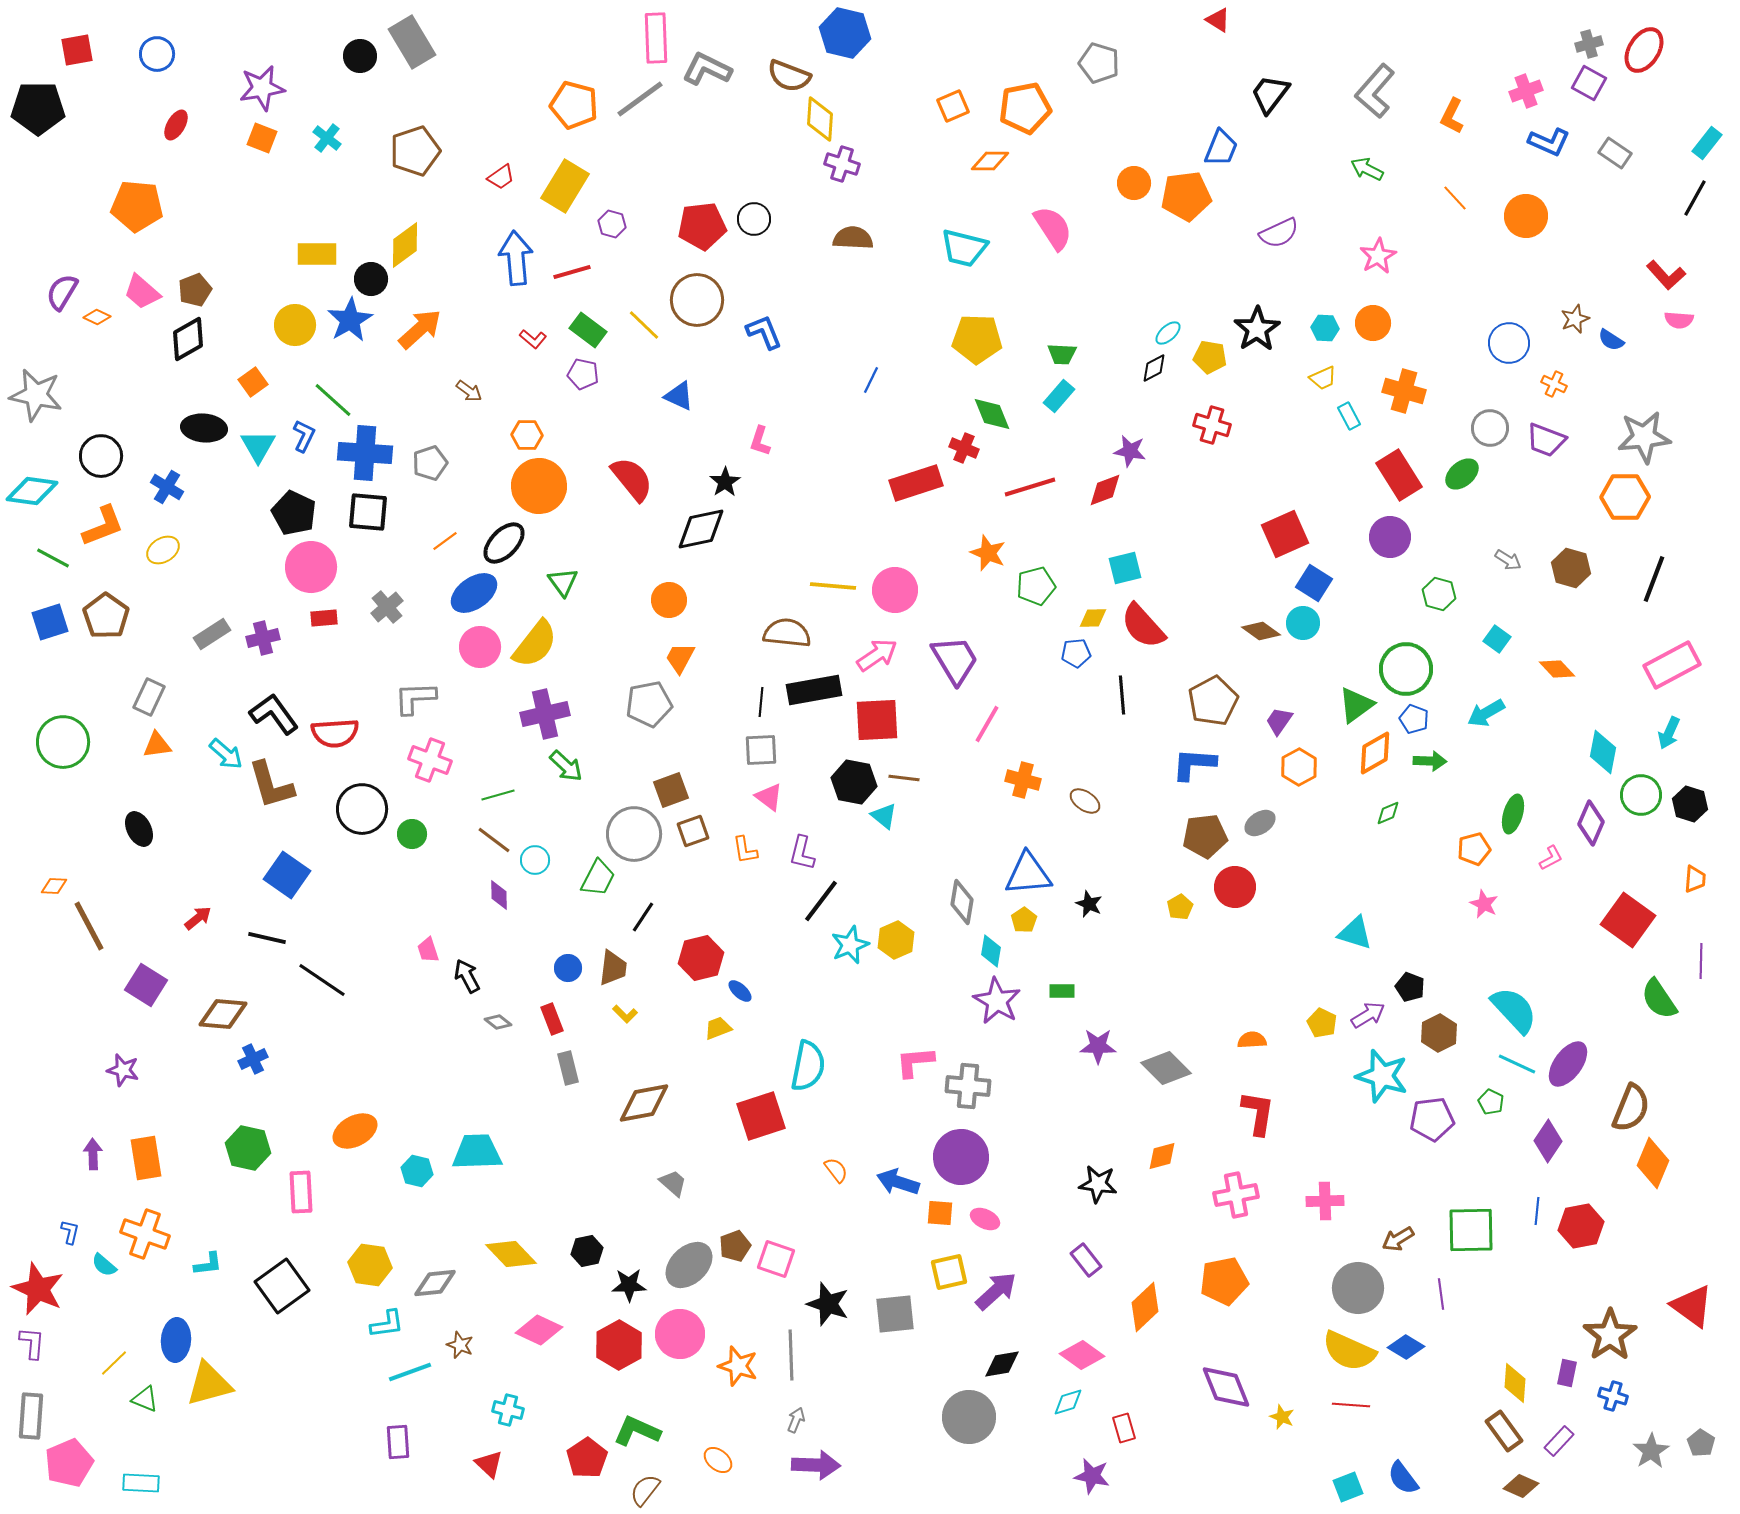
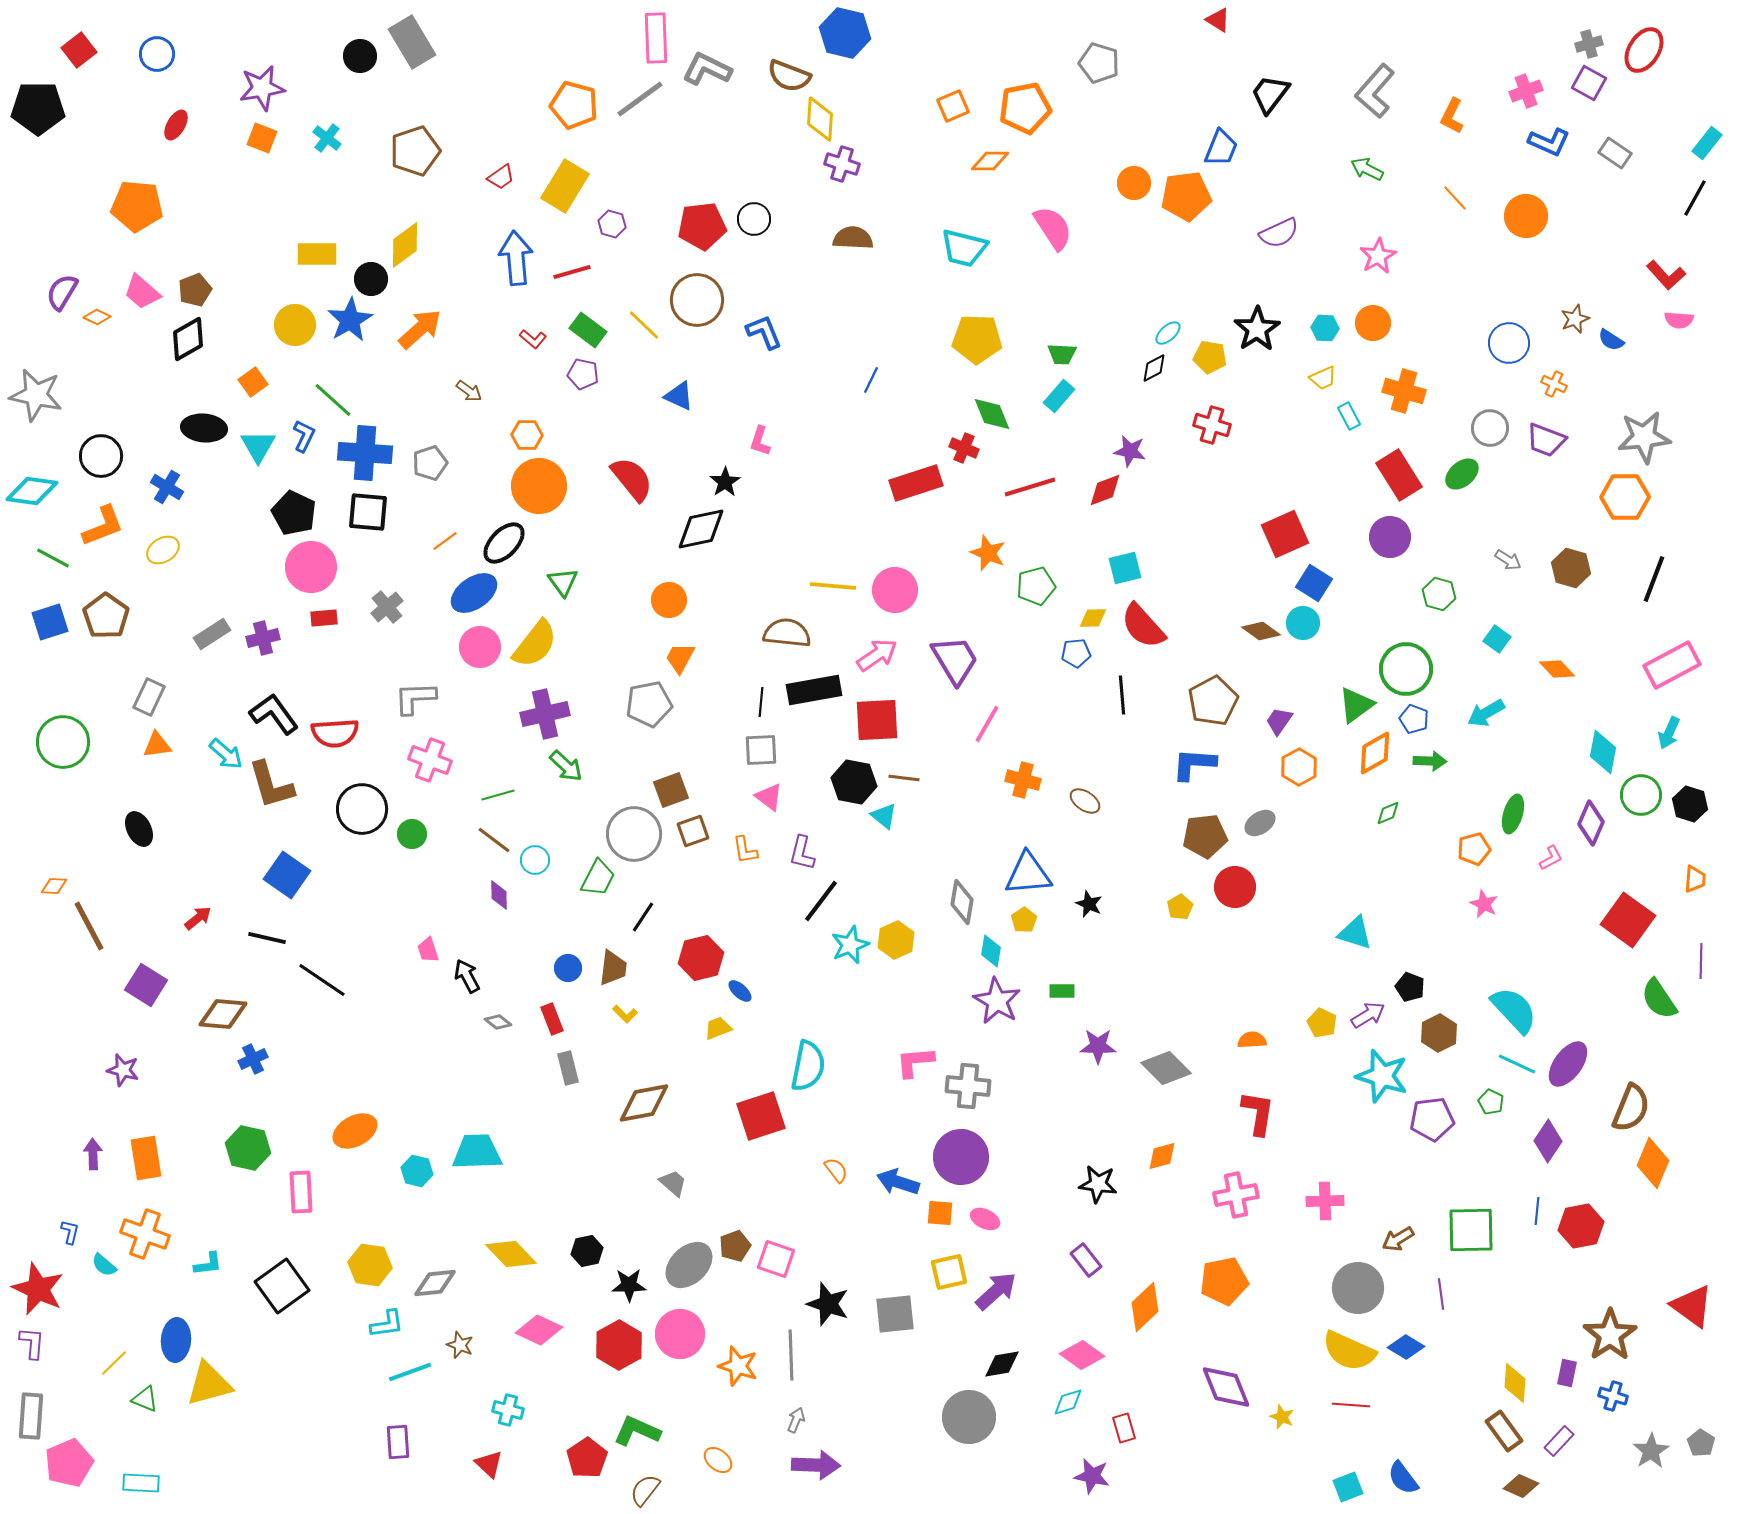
red square at (77, 50): moved 2 px right; rotated 28 degrees counterclockwise
